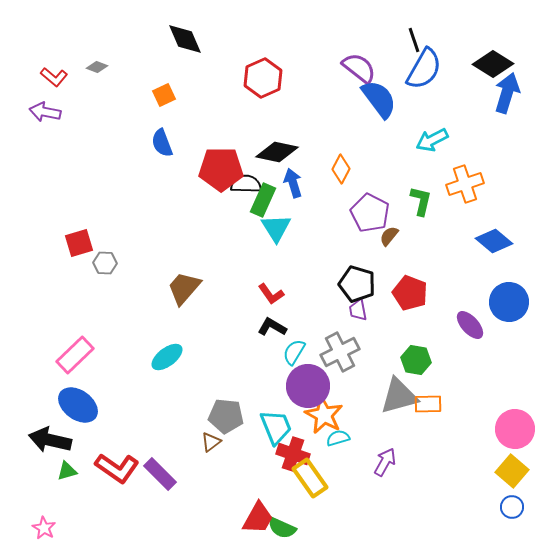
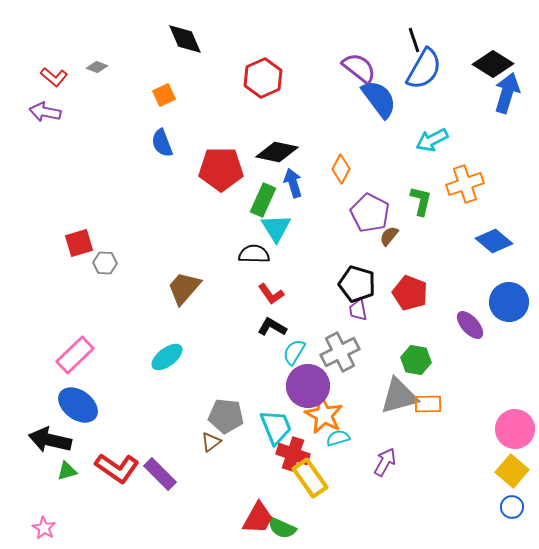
black semicircle at (246, 184): moved 8 px right, 70 px down
